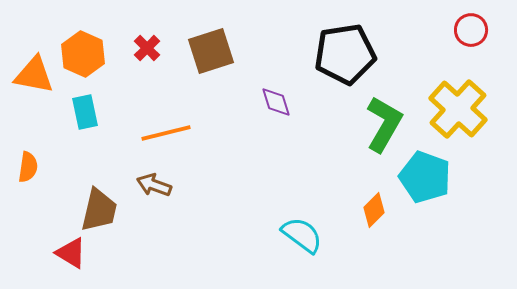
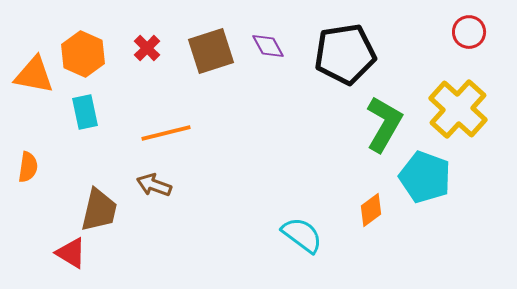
red circle: moved 2 px left, 2 px down
purple diamond: moved 8 px left, 56 px up; rotated 12 degrees counterclockwise
orange diamond: moved 3 px left; rotated 8 degrees clockwise
